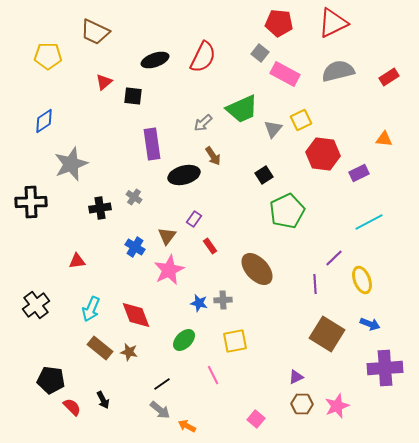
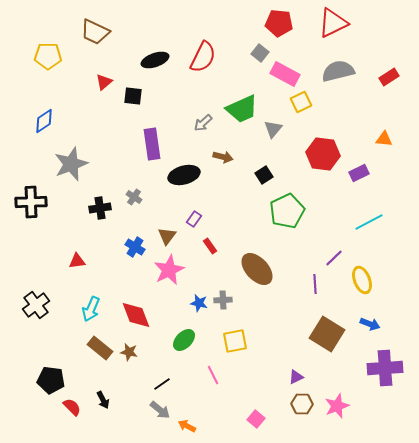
yellow square at (301, 120): moved 18 px up
brown arrow at (213, 156): moved 10 px right, 1 px down; rotated 42 degrees counterclockwise
